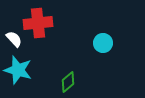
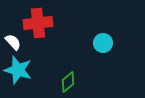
white semicircle: moved 1 px left, 3 px down
